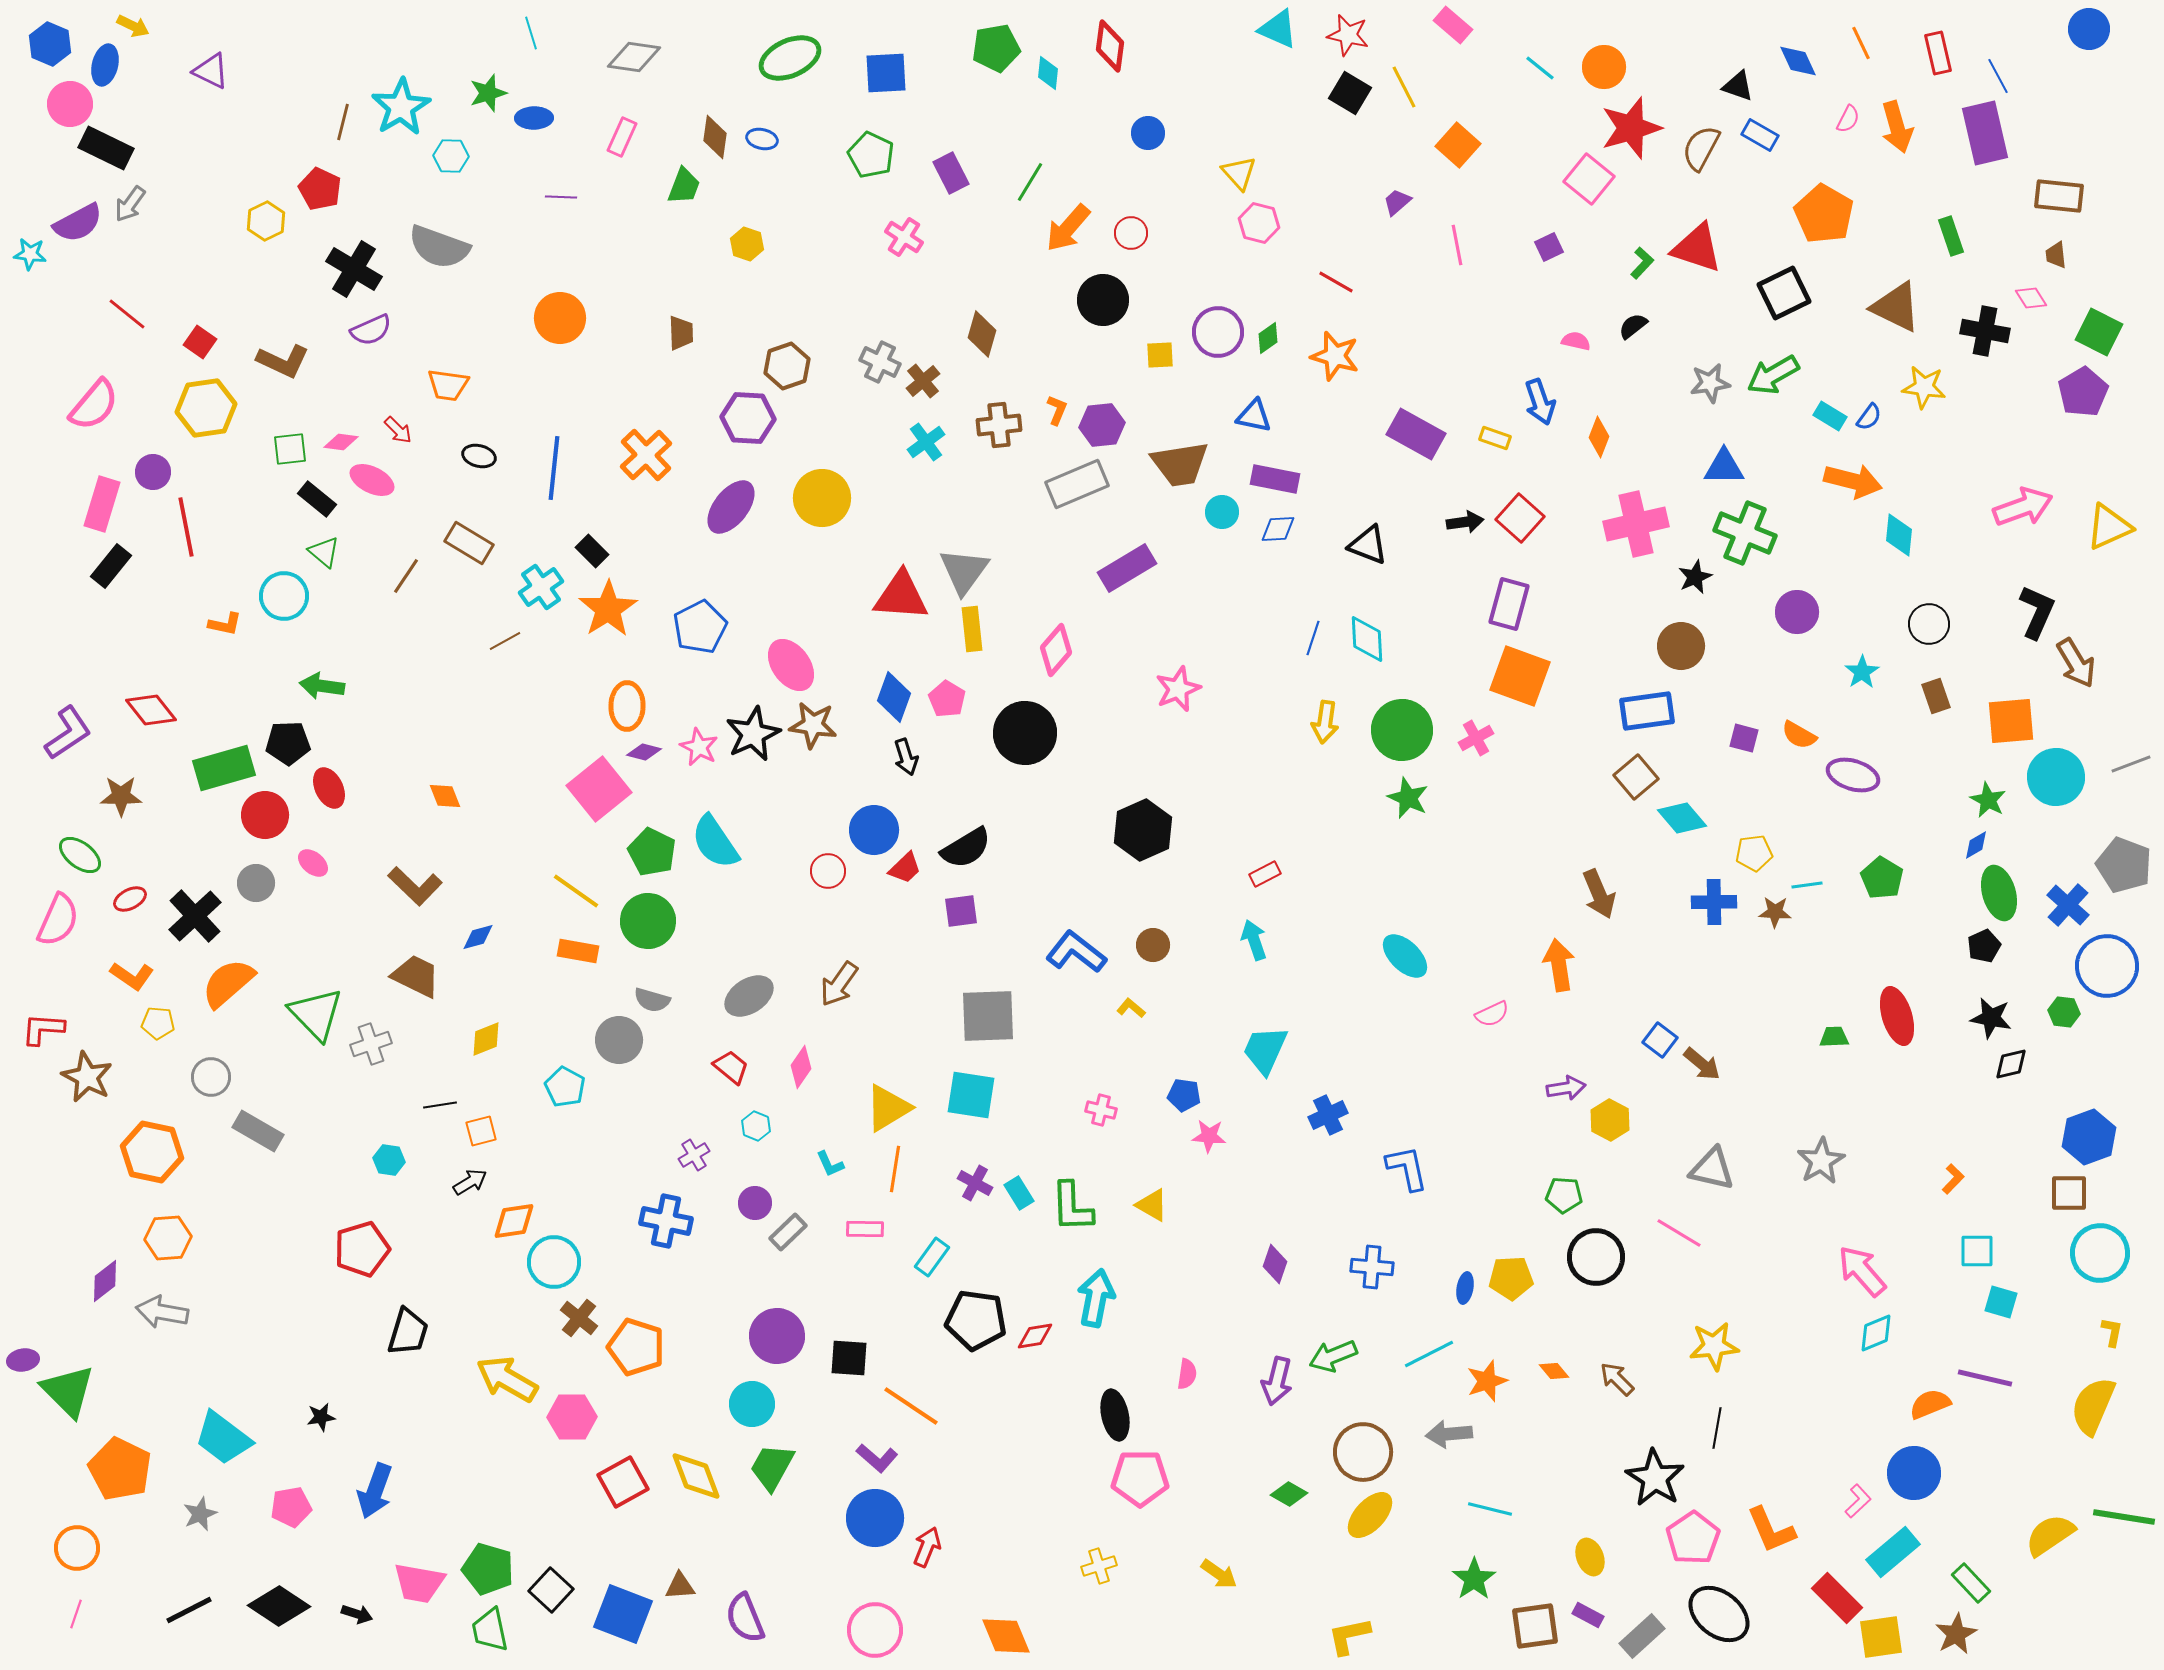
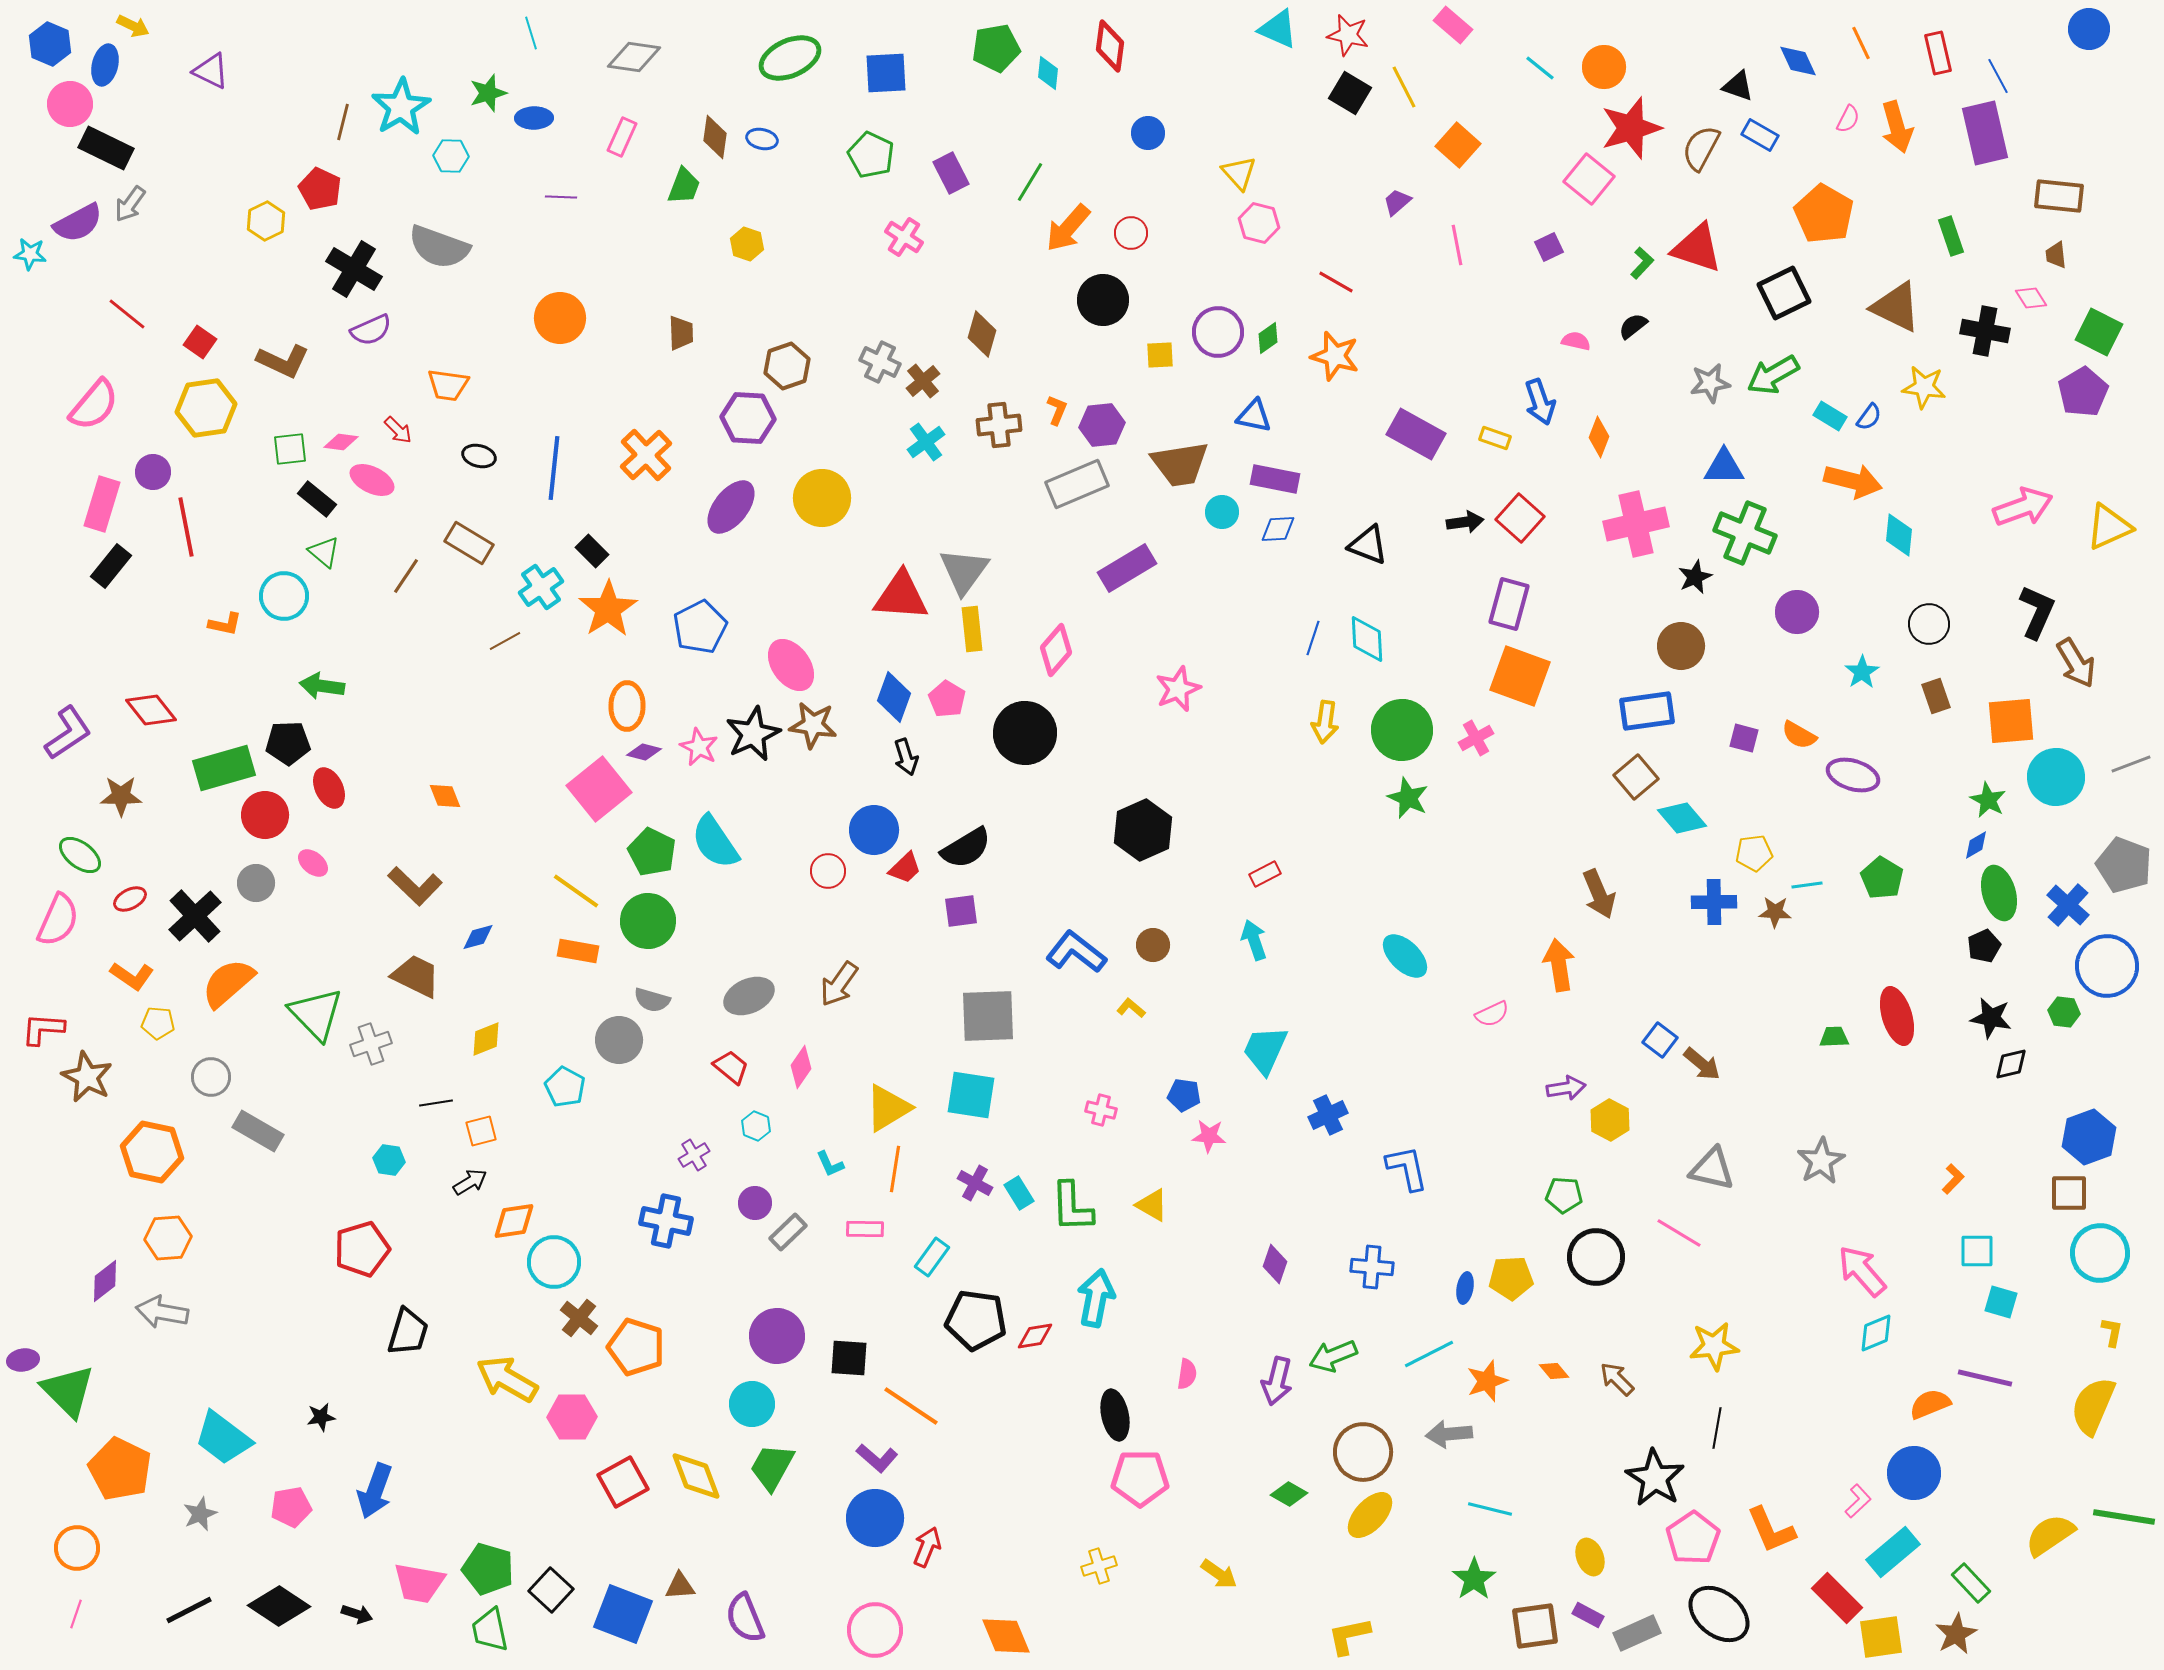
gray ellipse at (749, 996): rotated 9 degrees clockwise
black line at (440, 1105): moved 4 px left, 2 px up
gray rectangle at (1642, 1636): moved 5 px left, 3 px up; rotated 18 degrees clockwise
